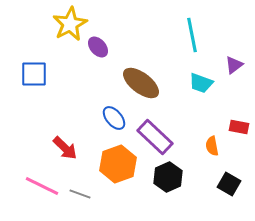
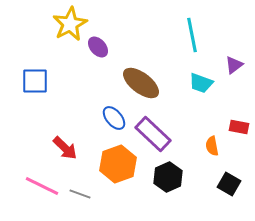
blue square: moved 1 px right, 7 px down
purple rectangle: moved 2 px left, 3 px up
